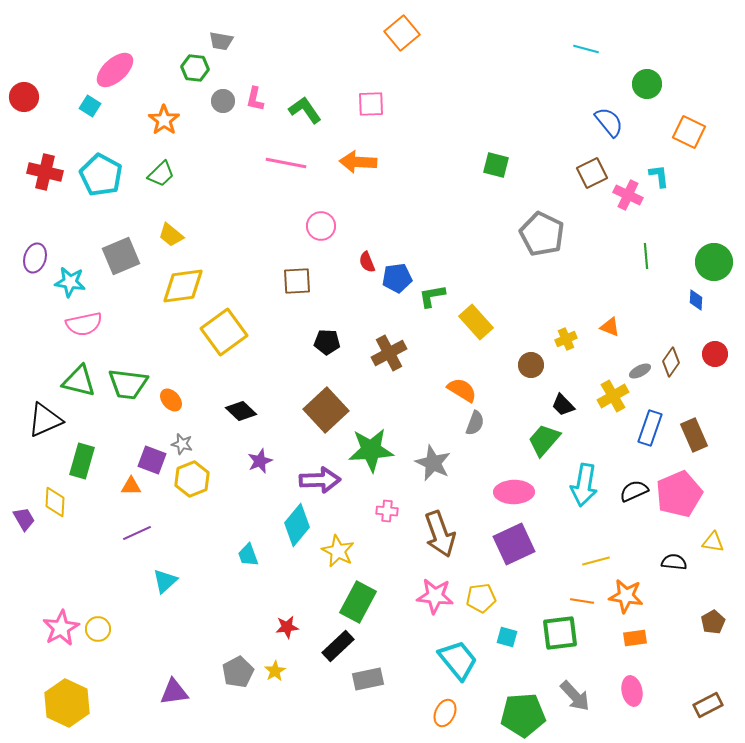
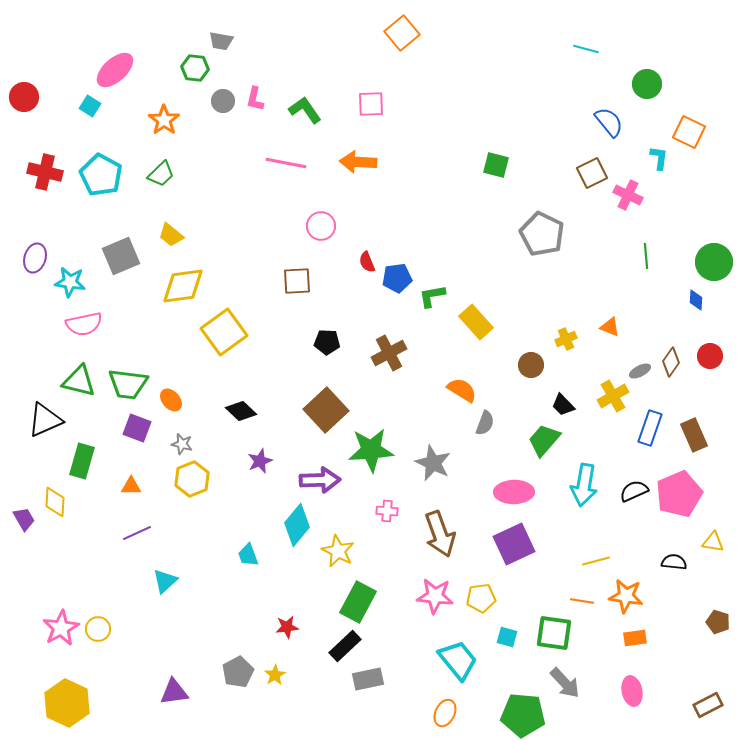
cyan L-shape at (659, 176): moved 18 px up; rotated 15 degrees clockwise
red circle at (715, 354): moved 5 px left, 2 px down
gray semicircle at (475, 423): moved 10 px right
purple square at (152, 460): moved 15 px left, 32 px up
brown pentagon at (713, 622): moved 5 px right; rotated 25 degrees counterclockwise
green square at (560, 633): moved 6 px left; rotated 15 degrees clockwise
black rectangle at (338, 646): moved 7 px right
yellow star at (275, 671): moved 4 px down
gray arrow at (575, 696): moved 10 px left, 13 px up
green pentagon at (523, 715): rotated 9 degrees clockwise
